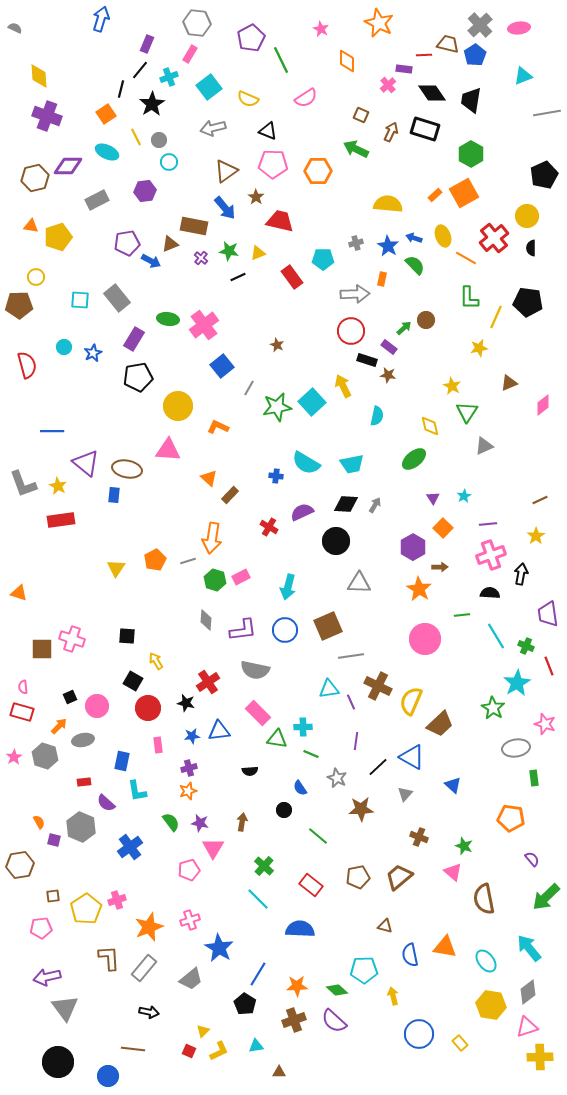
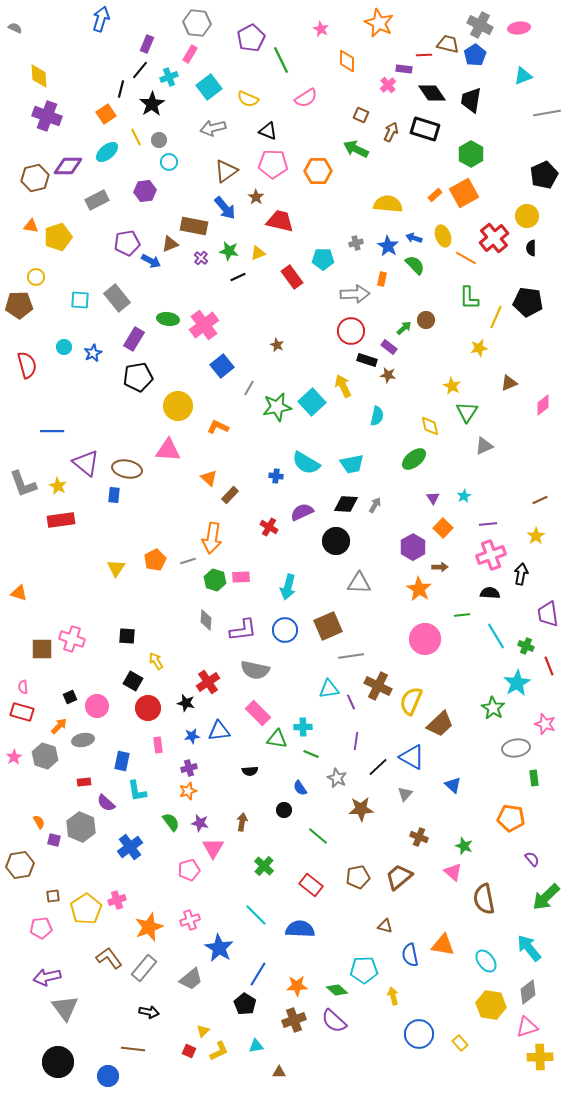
gray cross at (480, 25): rotated 20 degrees counterclockwise
cyan ellipse at (107, 152): rotated 65 degrees counterclockwise
pink rectangle at (241, 577): rotated 24 degrees clockwise
cyan line at (258, 899): moved 2 px left, 16 px down
orange triangle at (445, 947): moved 2 px left, 2 px up
brown L-shape at (109, 958): rotated 32 degrees counterclockwise
